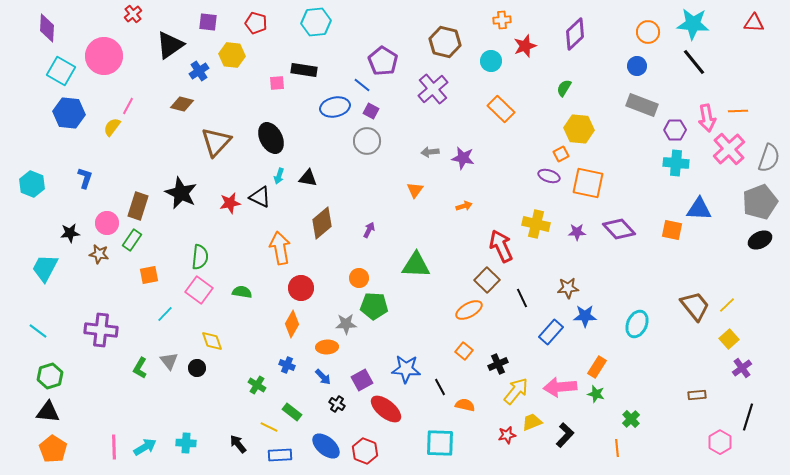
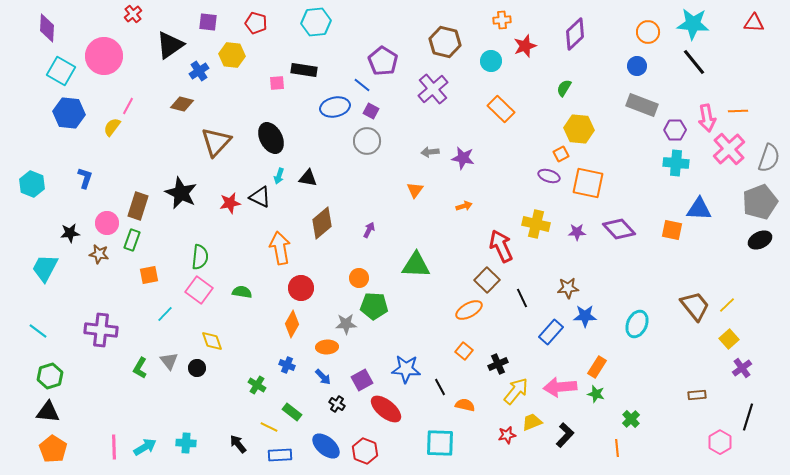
green rectangle at (132, 240): rotated 15 degrees counterclockwise
